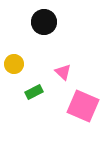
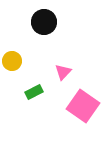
yellow circle: moved 2 px left, 3 px up
pink triangle: rotated 30 degrees clockwise
pink square: rotated 12 degrees clockwise
